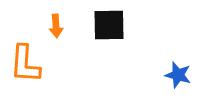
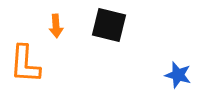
black square: rotated 15 degrees clockwise
